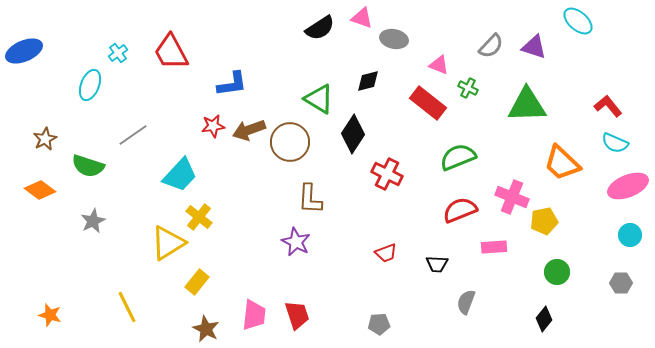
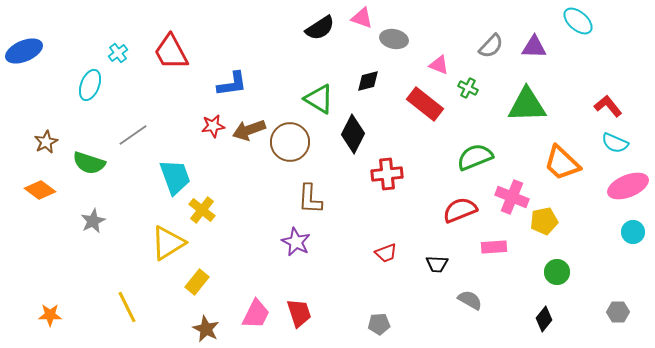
purple triangle at (534, 47): rotated 16 degrees counterclockwise
red rectangle at (428, 103): moved 3 px left, 1 px down
black diamond at (353, 134): rotated 6 degrees counterclockwise
brown star at (45, 139): moved 1 px right, 3 px down
green semicircle at (458, 157): moved 17 px right
green semicircle at (88, 166): moved 1 px right, 3 px up
red cross at (387, 174): rotated 32 degrees counterclockwise
cyan trapezoid at (180, 175): moved 5 px left, 2 px down; rotated 63 degrees counterclockwise
yellow cross at (199, 217): moved 3 px right, 7 px up
cyan circle at (630, 235): moved 3 px right, 3 px up
gray hexagon at (621, 283): moved 3 px left, 29 px down
gray semicircle at (466, 302): moved 4 px right, 2 px up; rotated 100 degrees clockwise
orange star at (50, 315): rotated 15 degrees counterclockwise
pink trapezoid at (254, 315): moved 2 px right, 1 px up; rotated 20 degrees clockwise
red trapezoid at (297, 315): moved 2 px right, 2 px up
